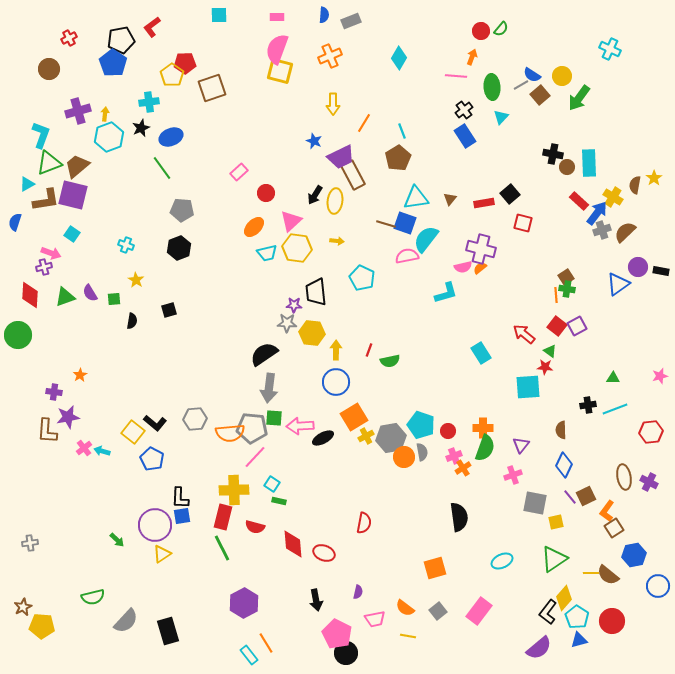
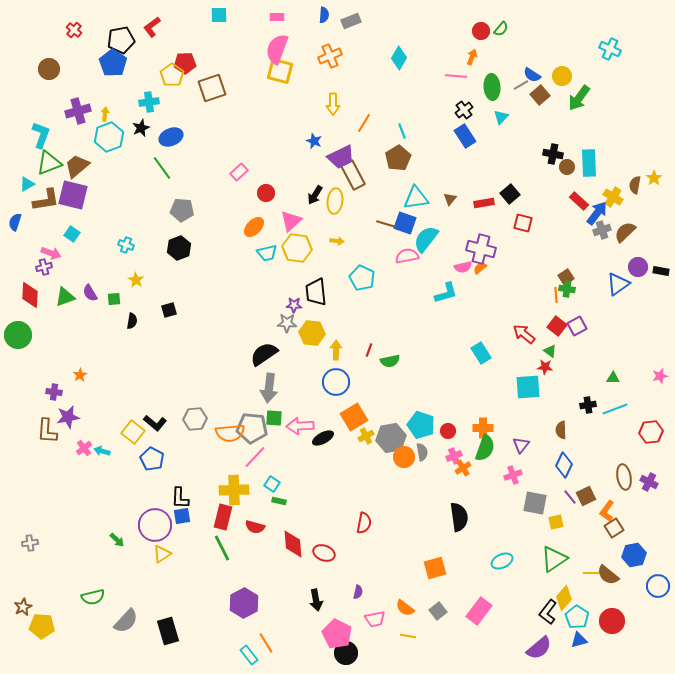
red cross at (69, 38): moved 5 px right, 8 px up; rotated 21 degrees counterclockwise
